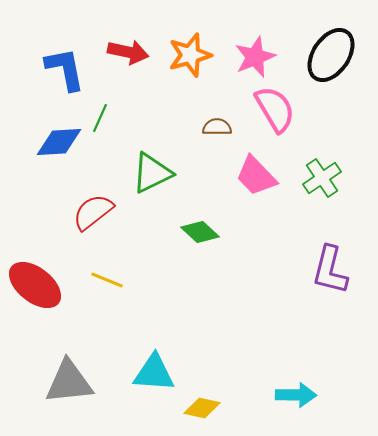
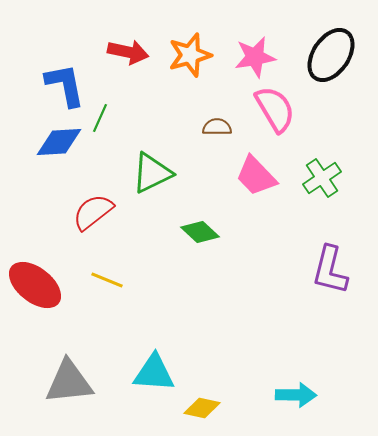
pink star: rotated 12 degrees clockwise
blue L-shape: moved 16 px down
